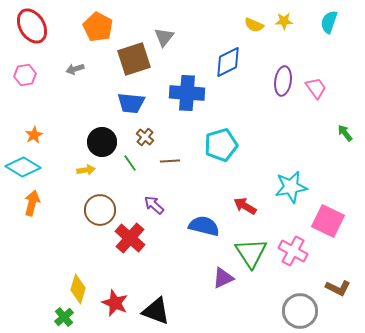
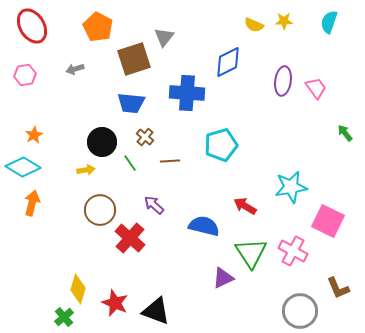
brown L-shape: rotated 40 degrees clockwise
